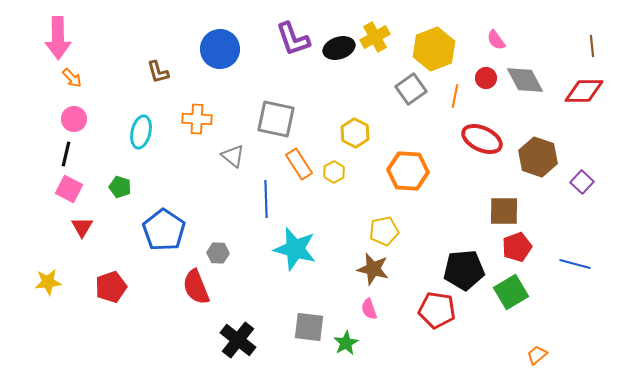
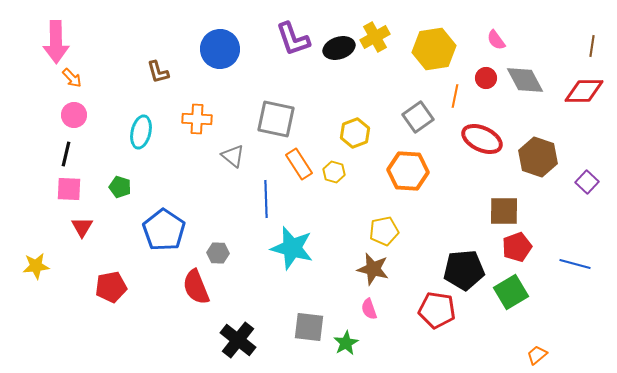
pink arrow at (58, 38): moved 2 px left, 4 px down
brown line at (592, 46): rotated 15 degrees clockwise
yellow hexagon at (434, 49): rotated 12 degrees clockwise
gray square at (411, 89): moved 7 px right, 28 px down
pink circle at (74, 119): moved 4 px up
yellow hexagon at (355, 133): rotated 12 degrees clockwise
yellow hexagon at (334, 172): rotated 15 degrees counterclockwise
purple square at (582, 182): moved 5 px right
pink square at (69, 189): rotated 24 degrees counterclockwise
cyan star at (295, 249): moved 3 px left, 1 px up
yellow star at (48, 282): moved 12 px left, 16 px up
red pentagon at (111, 287): rotated 8 degrees clockwise
